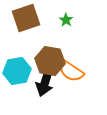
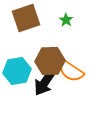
brown hexagon: rotated 12 degrees counterclockwise
black arrow: rotated 16 degrees clockwise
